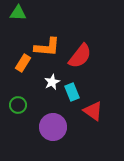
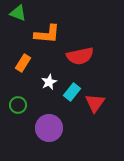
green triangle: rotated 18 degrees clockwise
orange L-shape: moved 13 px up
red semicircle: rotated 40 degrees clockwise
white star: moved 3 px left
cyan rectangle: rotated 60 degrees clockwise
red triangle: moved 2 px right, 8 px up; rotated 30 degrees clockwise
purple circle: moved 4 px left, 1 px down
